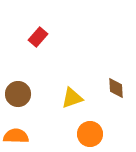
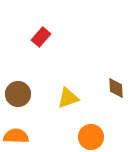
red rectangle: moved 3 px right
yellow triangle: moved 4 px left
orange circle: moved 1 px right, 3 px down
